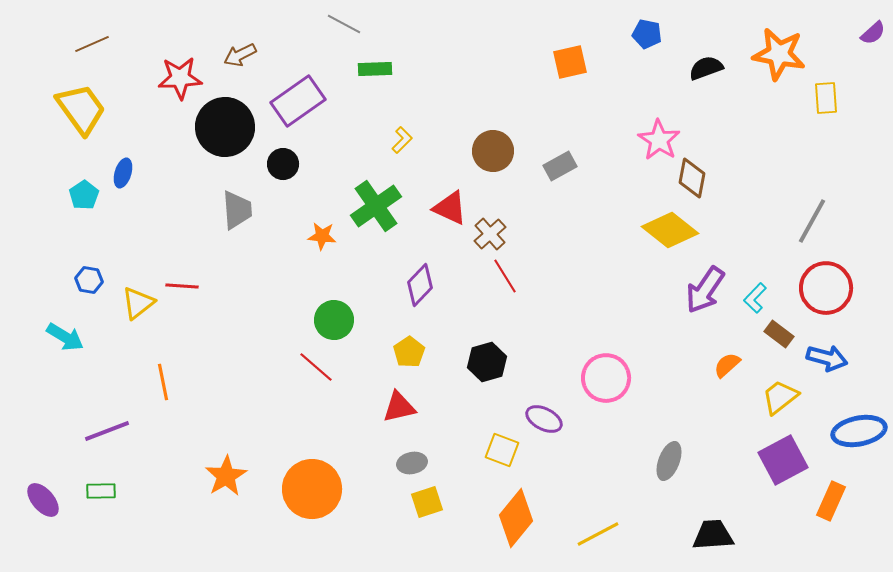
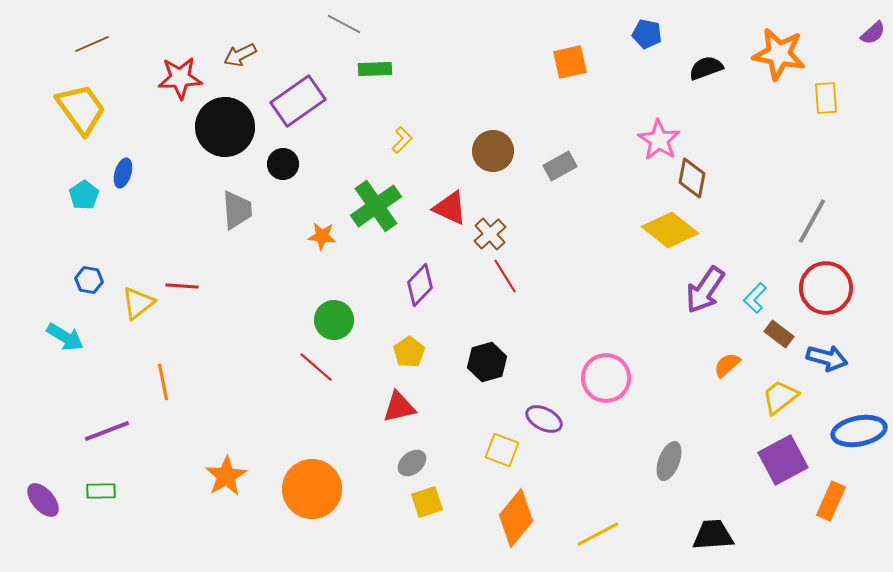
gray ellipse at (412, 463): rotated 28 degrees counterclockwise
